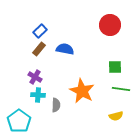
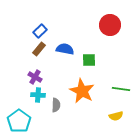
green square: moved 26 px left, 7 px up
